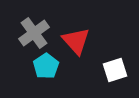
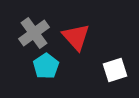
red triangle: moved 4 px up
